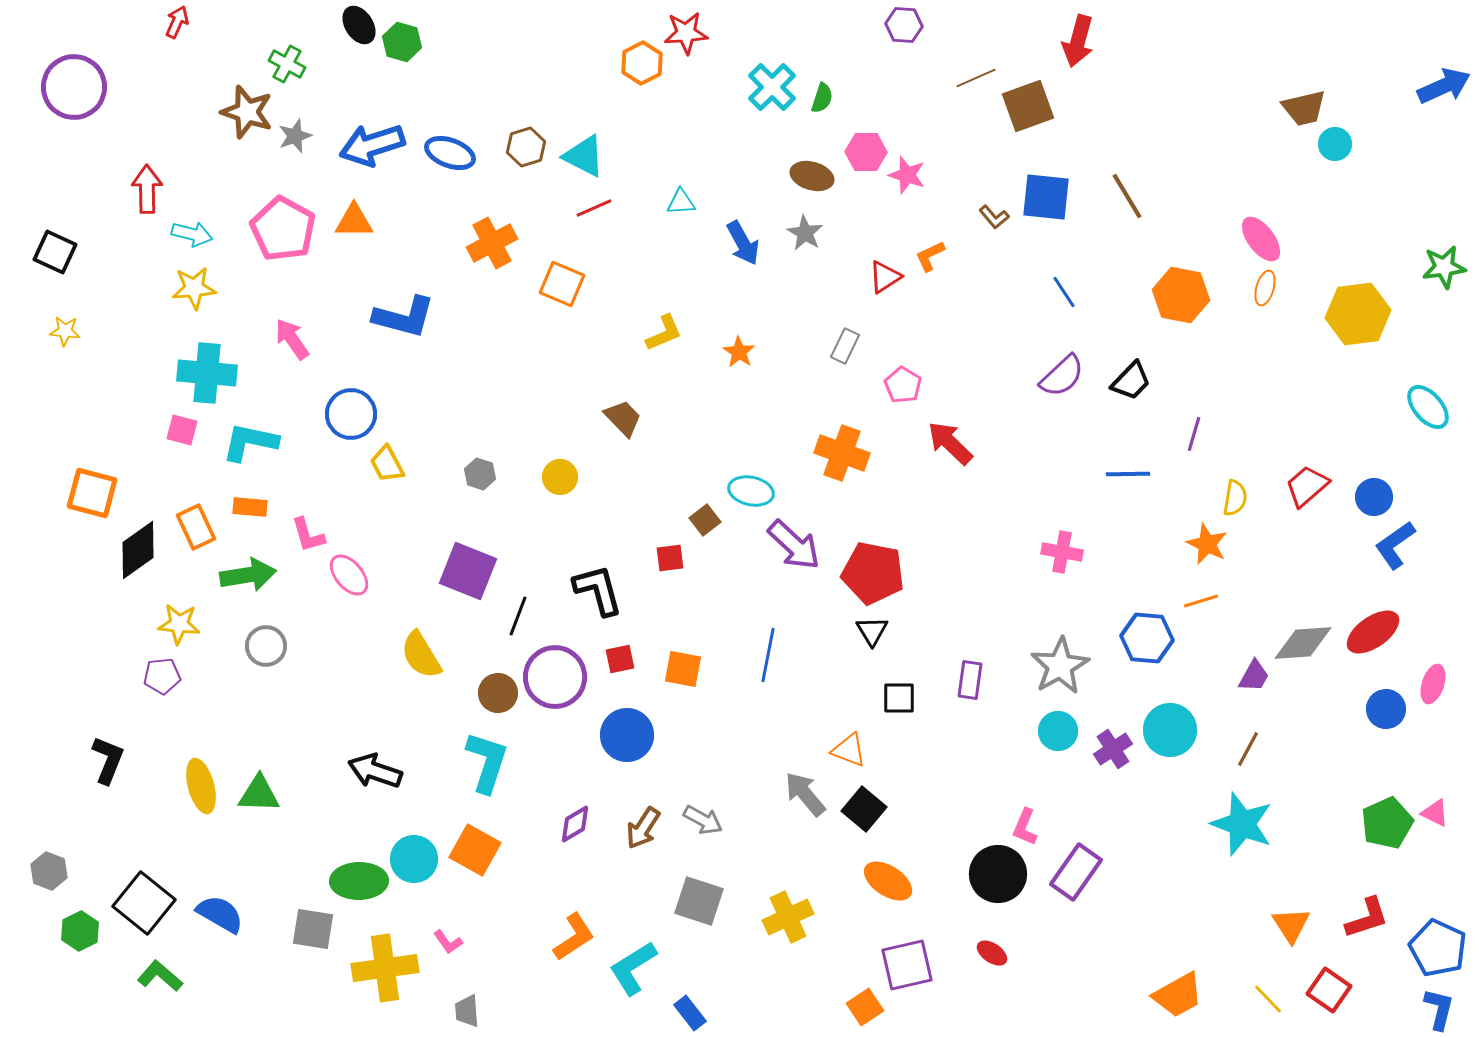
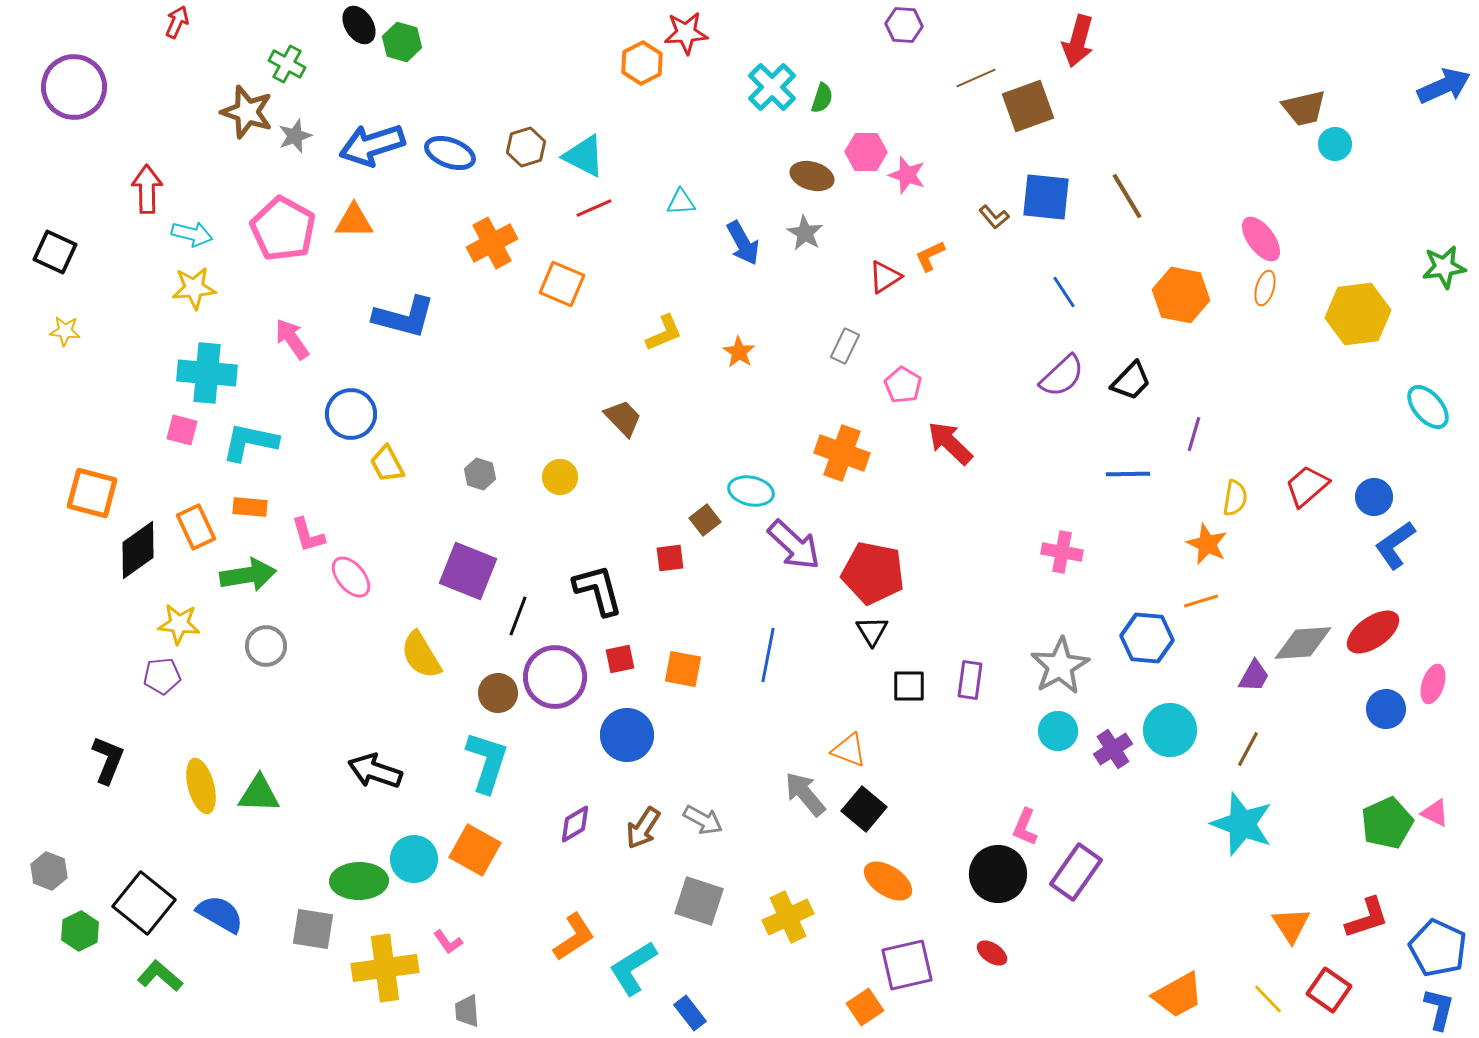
pink ellipse at (349, 575): moved 2 px right, 2 px down
black square at (899, 698): moved 10 px right, 12 px up
